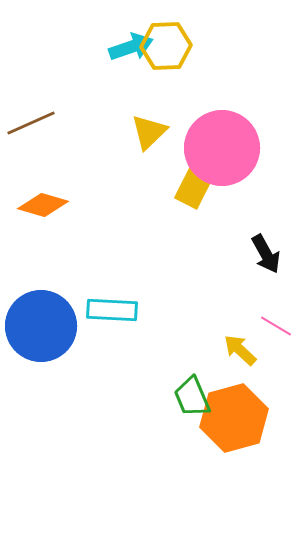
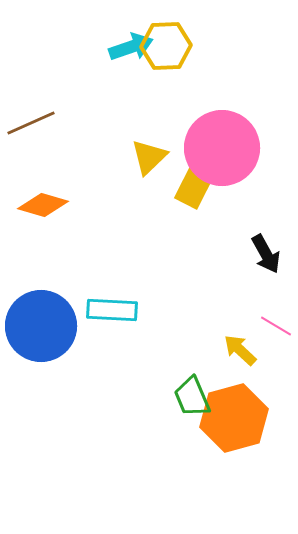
yellow triangle: moved 25 px down
